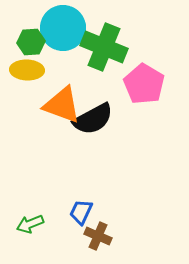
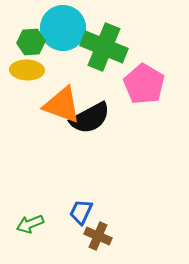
black semicircle: moved 3 px left, 1 px up
